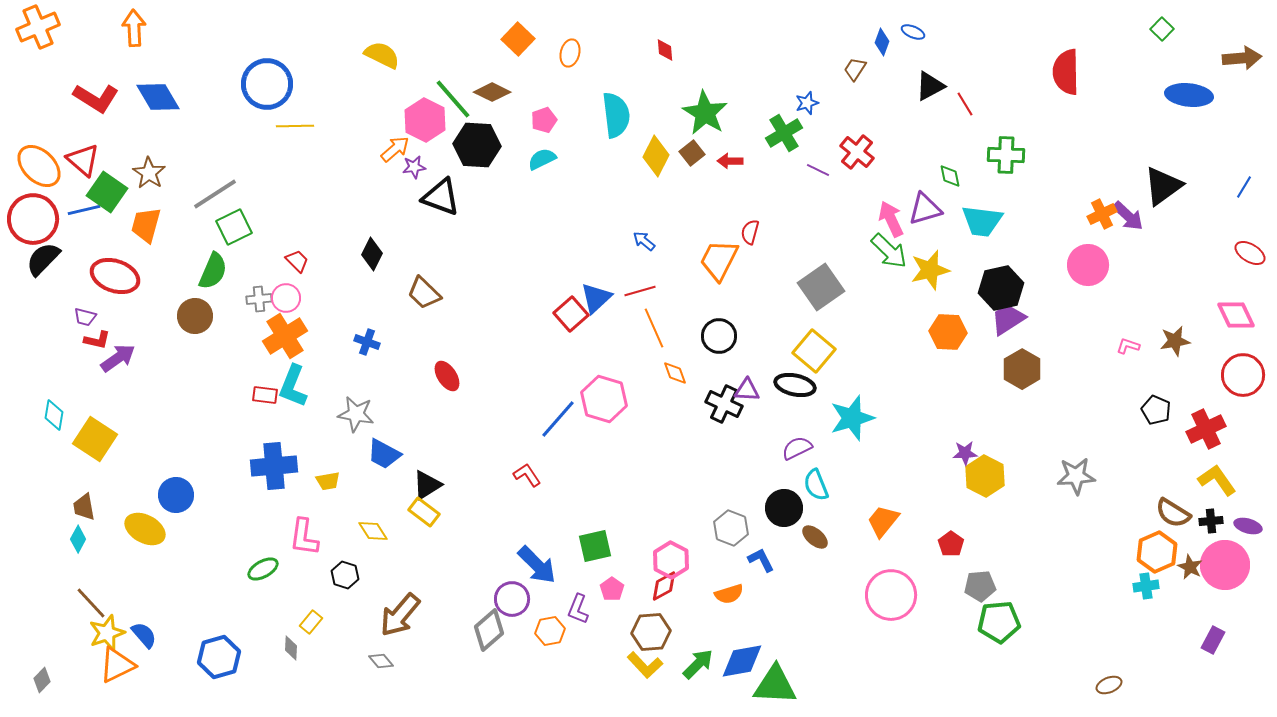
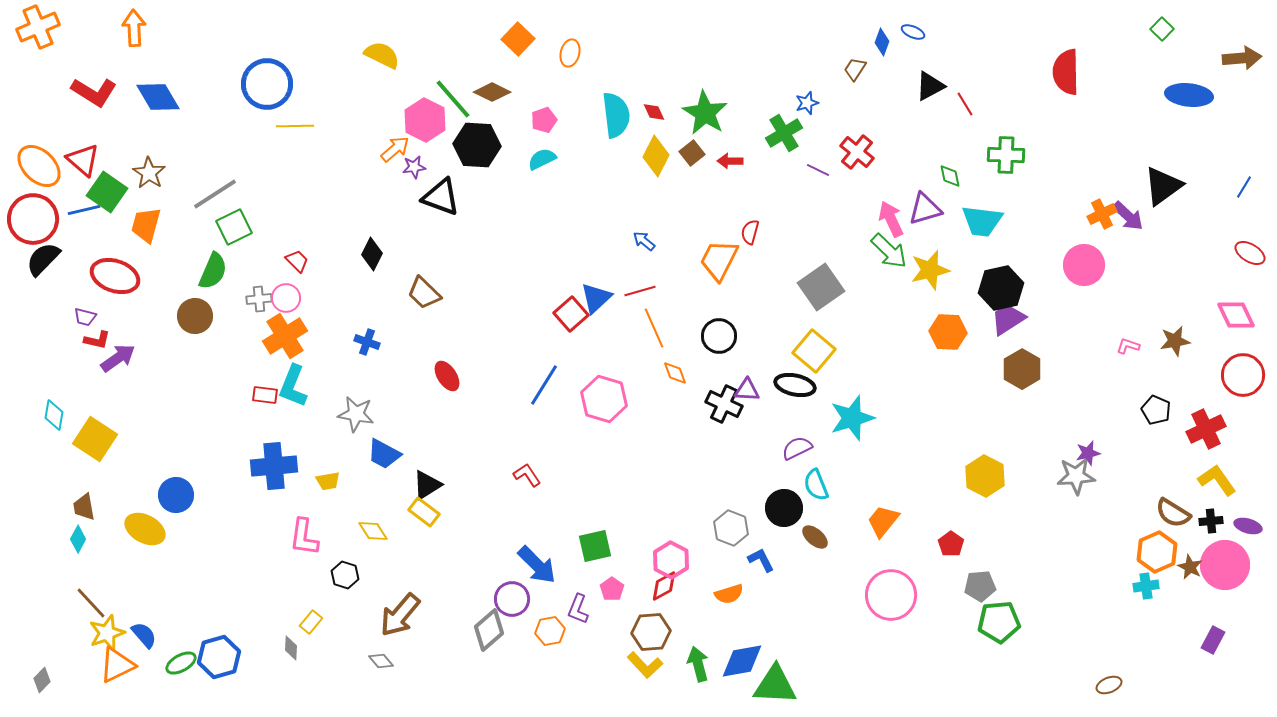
red diamond at (665, 50): moved 11 px left, 62 px down; rotated 20 degrees counterclockwise
red L-shape at (96, 98): moved 2 px left, 6 px up
pink circle at (1088, 265): moved 4 px left
blue line at (558, 419): moved 14 px left, 34 px up; rotated 9 degrees counterclockwise
purple star at (965, 453): moved 123 px right; rotated 10 degrees counterclockwise
green ellipse at (263, 569): moved 82 px left, 94 px down
green arrow at (698, 664): rotated 60 degrees counterclockwise
